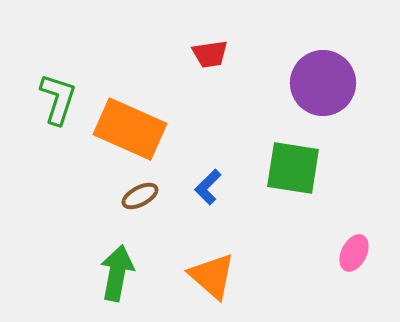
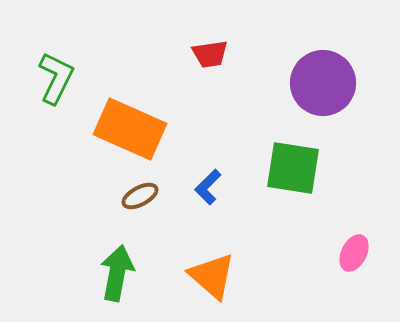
green L-shape: moved 2 px left, 21 px up; rotated 8 degrees clockwise
